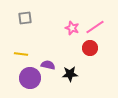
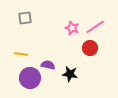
black star: rotated 14 degrees clockwise
